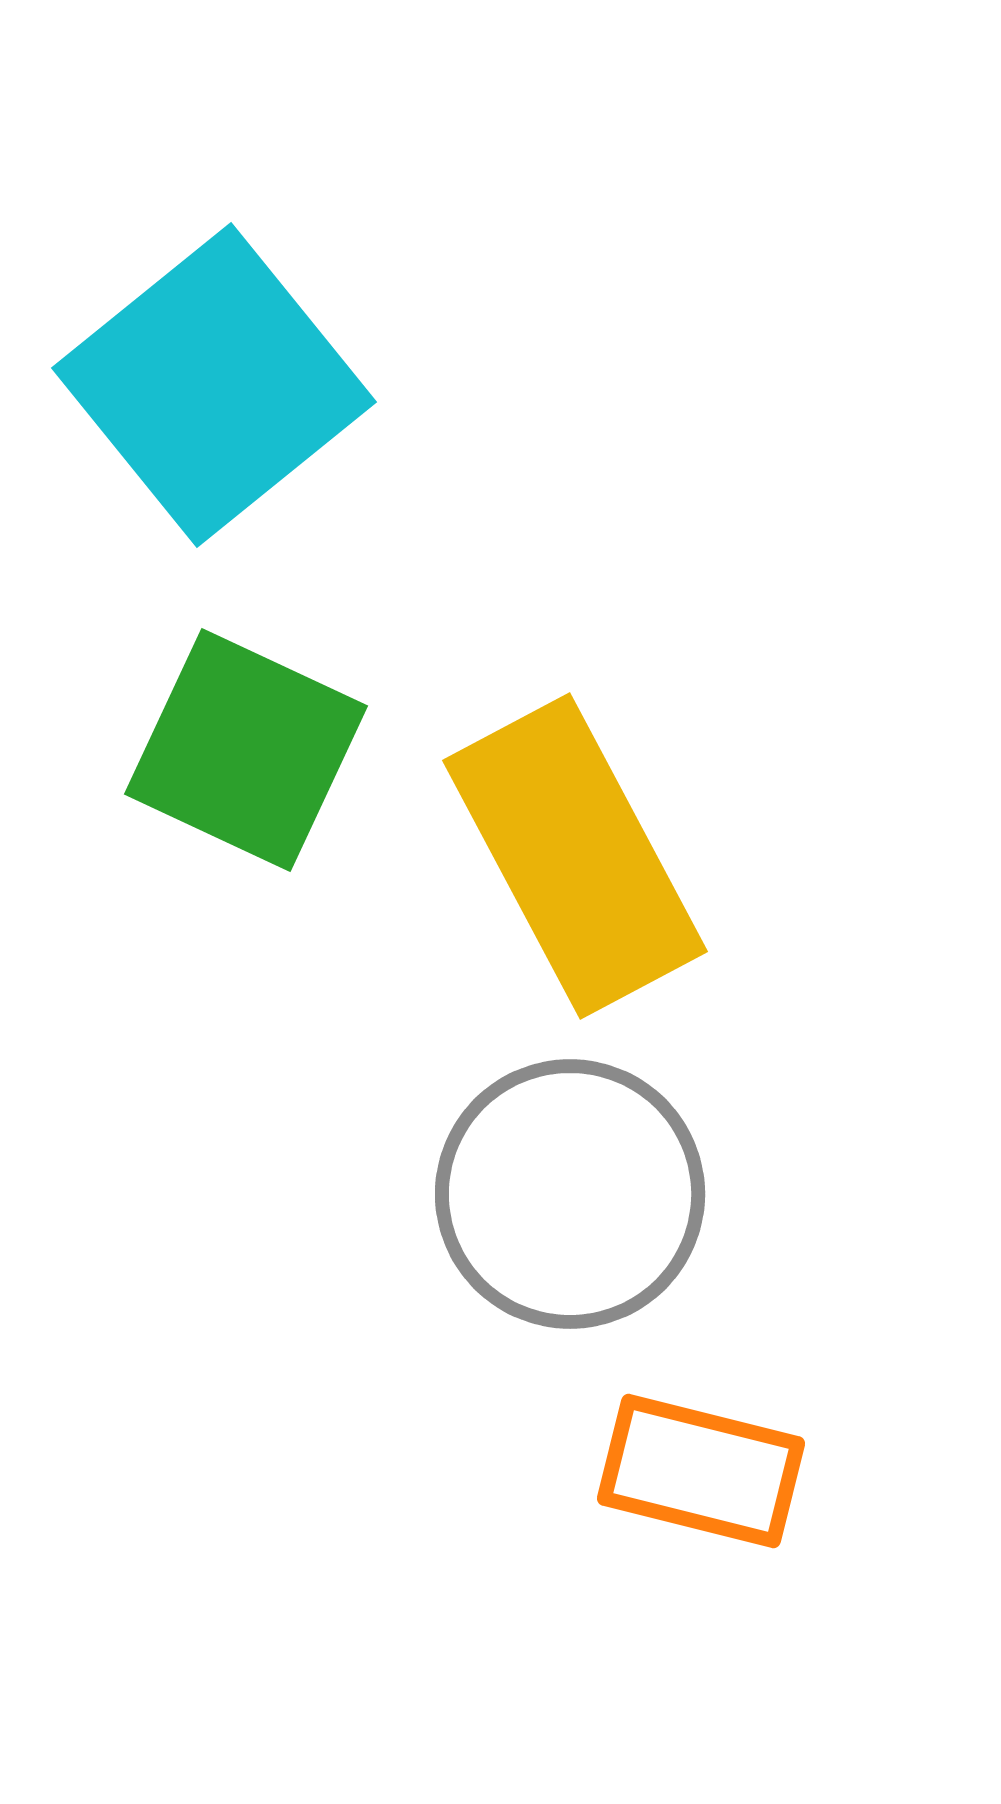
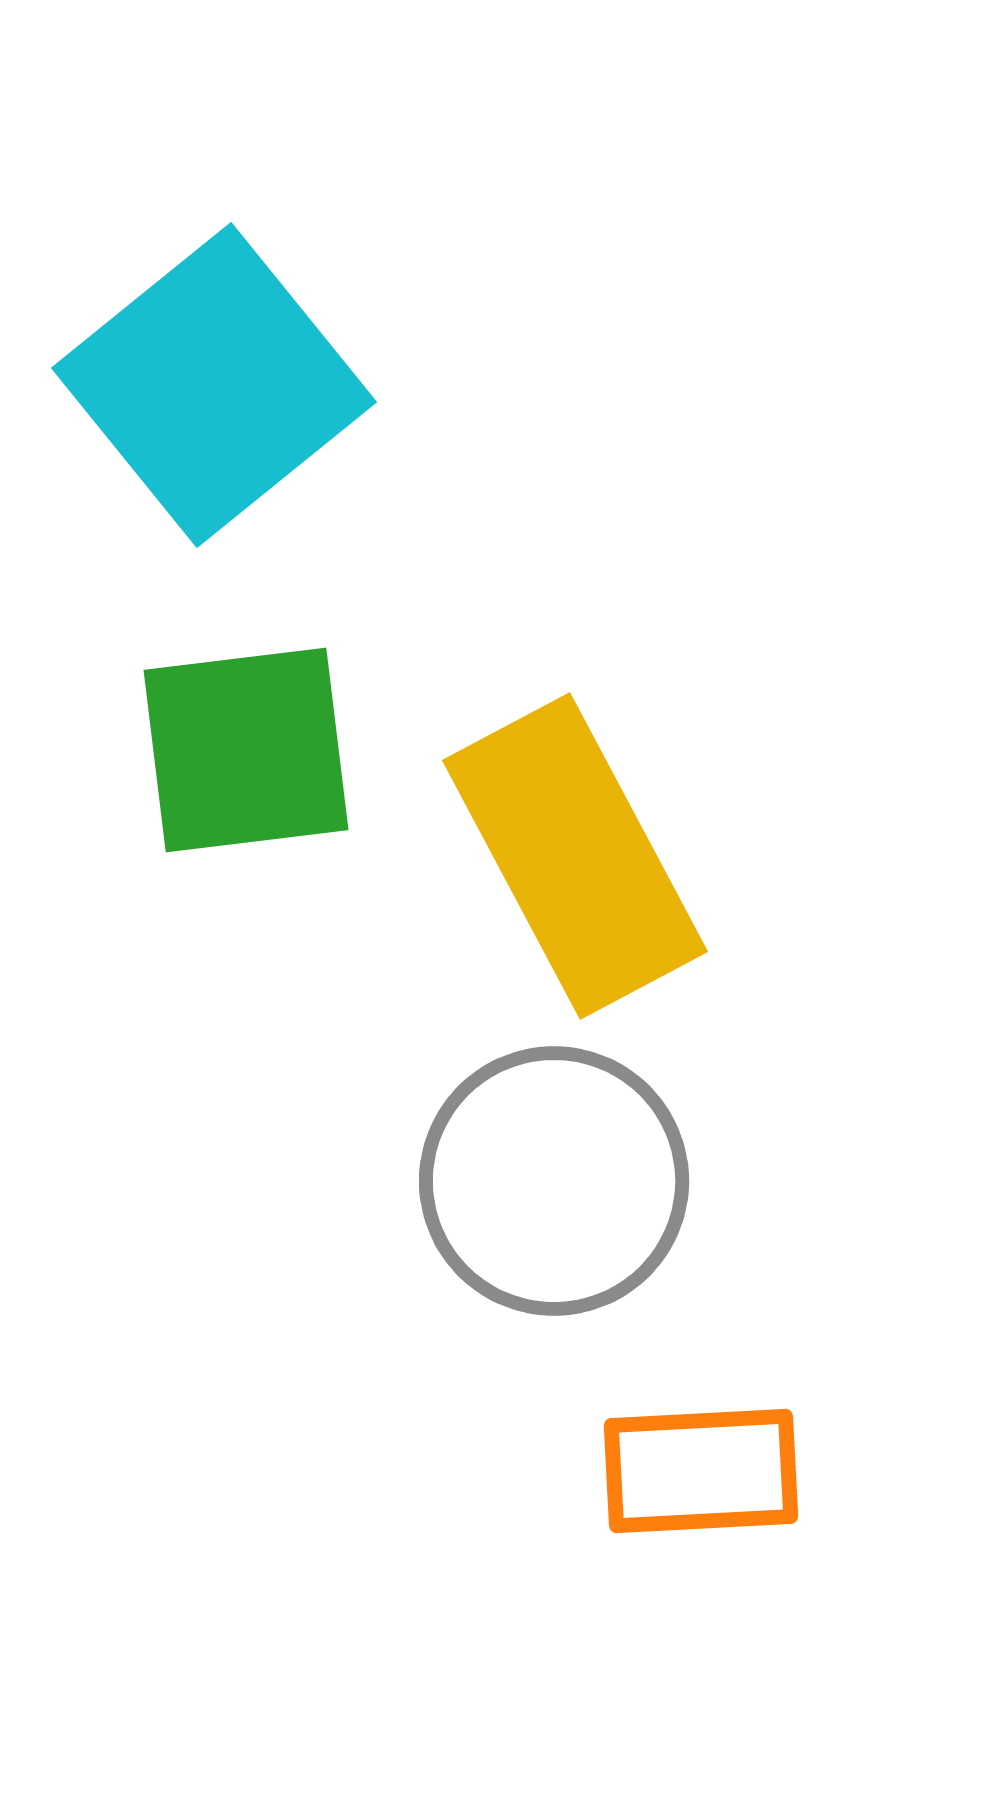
green square: rotated 32 degrees counterclockwise
gray circle: moved 16 px left, 13 px up
orange rectangle: rotated 17 degrees counterclockwise
